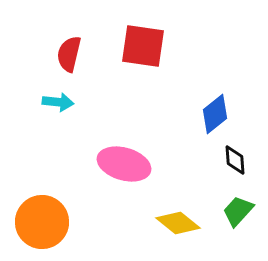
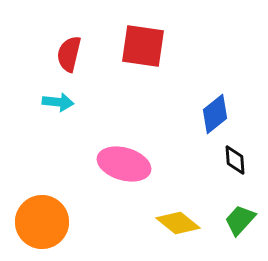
green trapezoid: moved 2 px right, 9 px down
